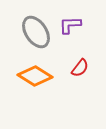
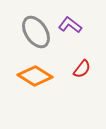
purple L-shape: rotated 40 degrees clockwise
red semicircle: moved 2 px right, 1 px down
